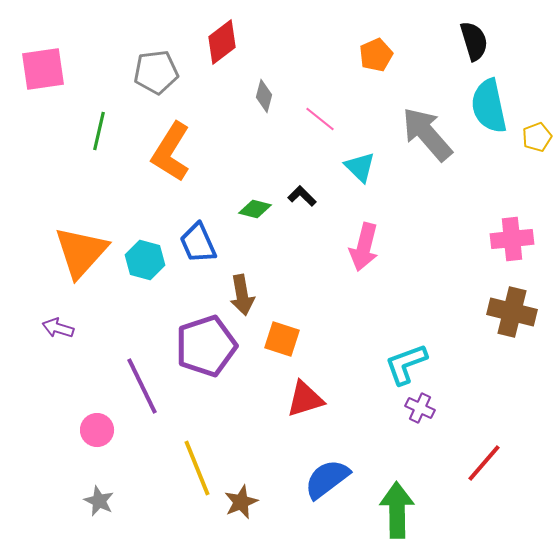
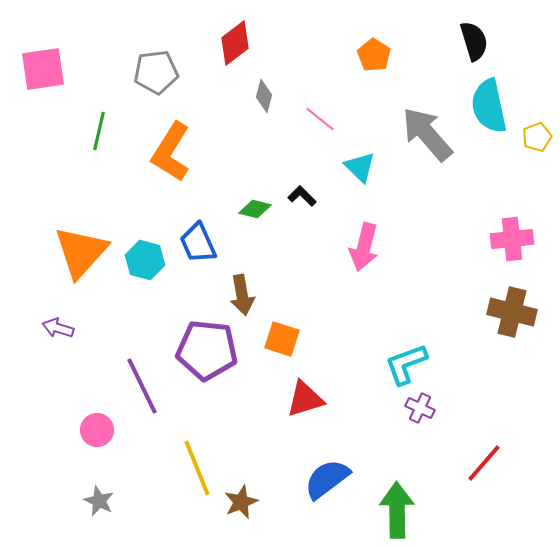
red diamond: moved 13 px right, 1 px down
orange pentagon: moved 2 px left; rotated 16 degrees counterclockwise
purple pentagon: moved 1 px right, 4 px down; rotated 24 degrees clockwise
